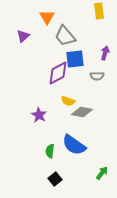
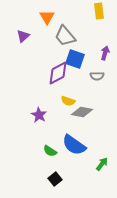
blue square: rotated 24 degrees clockwise
green semicircle: rotated 64 degrees counterclockwise
green arrow: moved 9 px up
